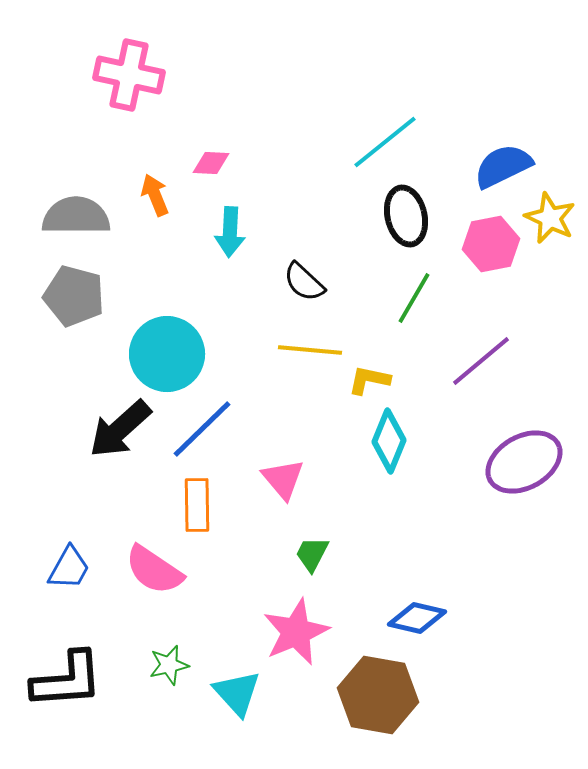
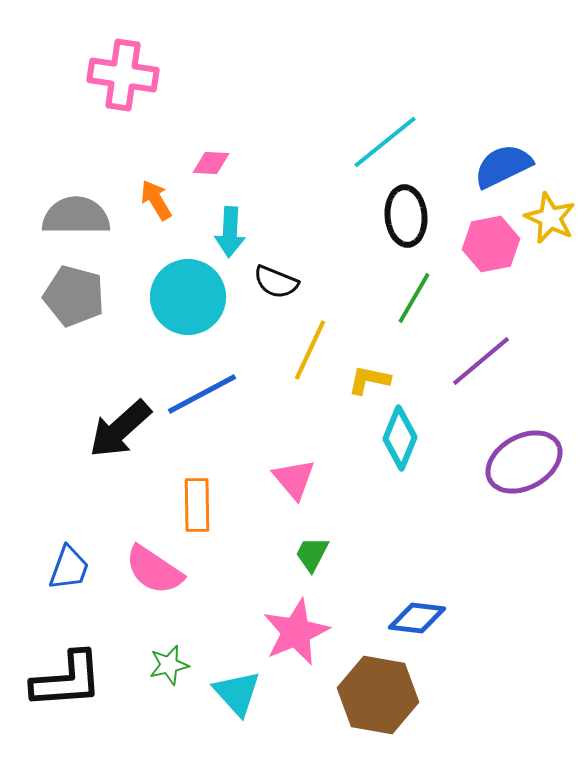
pink cross: moved 6 px left; rotated 4 degrees counterclockwise
orange arrow: moved 1 px right, 5 px down; rotated 9 degrees counterclockwise
black ellipse: rotated 8 degrees clockwise
black semicircle: moved 28 px left; rotated 21 degrees counterclockwise
yellow line: rotated 70 degrees counterclockwise
cyan circle: moved 21 px right, 57 px up
blue line: moved 35 px up; rotated 16 degrees clockwise
cyan diamond: moved 11 px right, 3 px up
pink triangle: moved 11 px right
blue trapezoid: rotated 9 degrees counterclockwise
blue diamond: rotated 6 degrees counterclockwise
